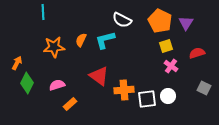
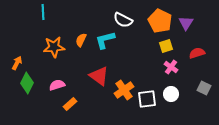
white semicircle: moved 1 px right
pink cross: moved 1 px down
orange cross: rotated 30 degrees counterclockwise
white circle: moved 3 px right, 2 px up
